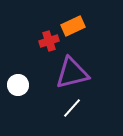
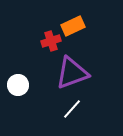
red cross: moved 2 px right
purple triangle: rotated 6 degrees counterclockwise
white line: moved 1 px down
